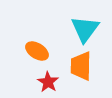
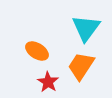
cyan triangle: moved 1 px right, 1 px up
orange trapezoid: rotated 32 degrees clockwise
